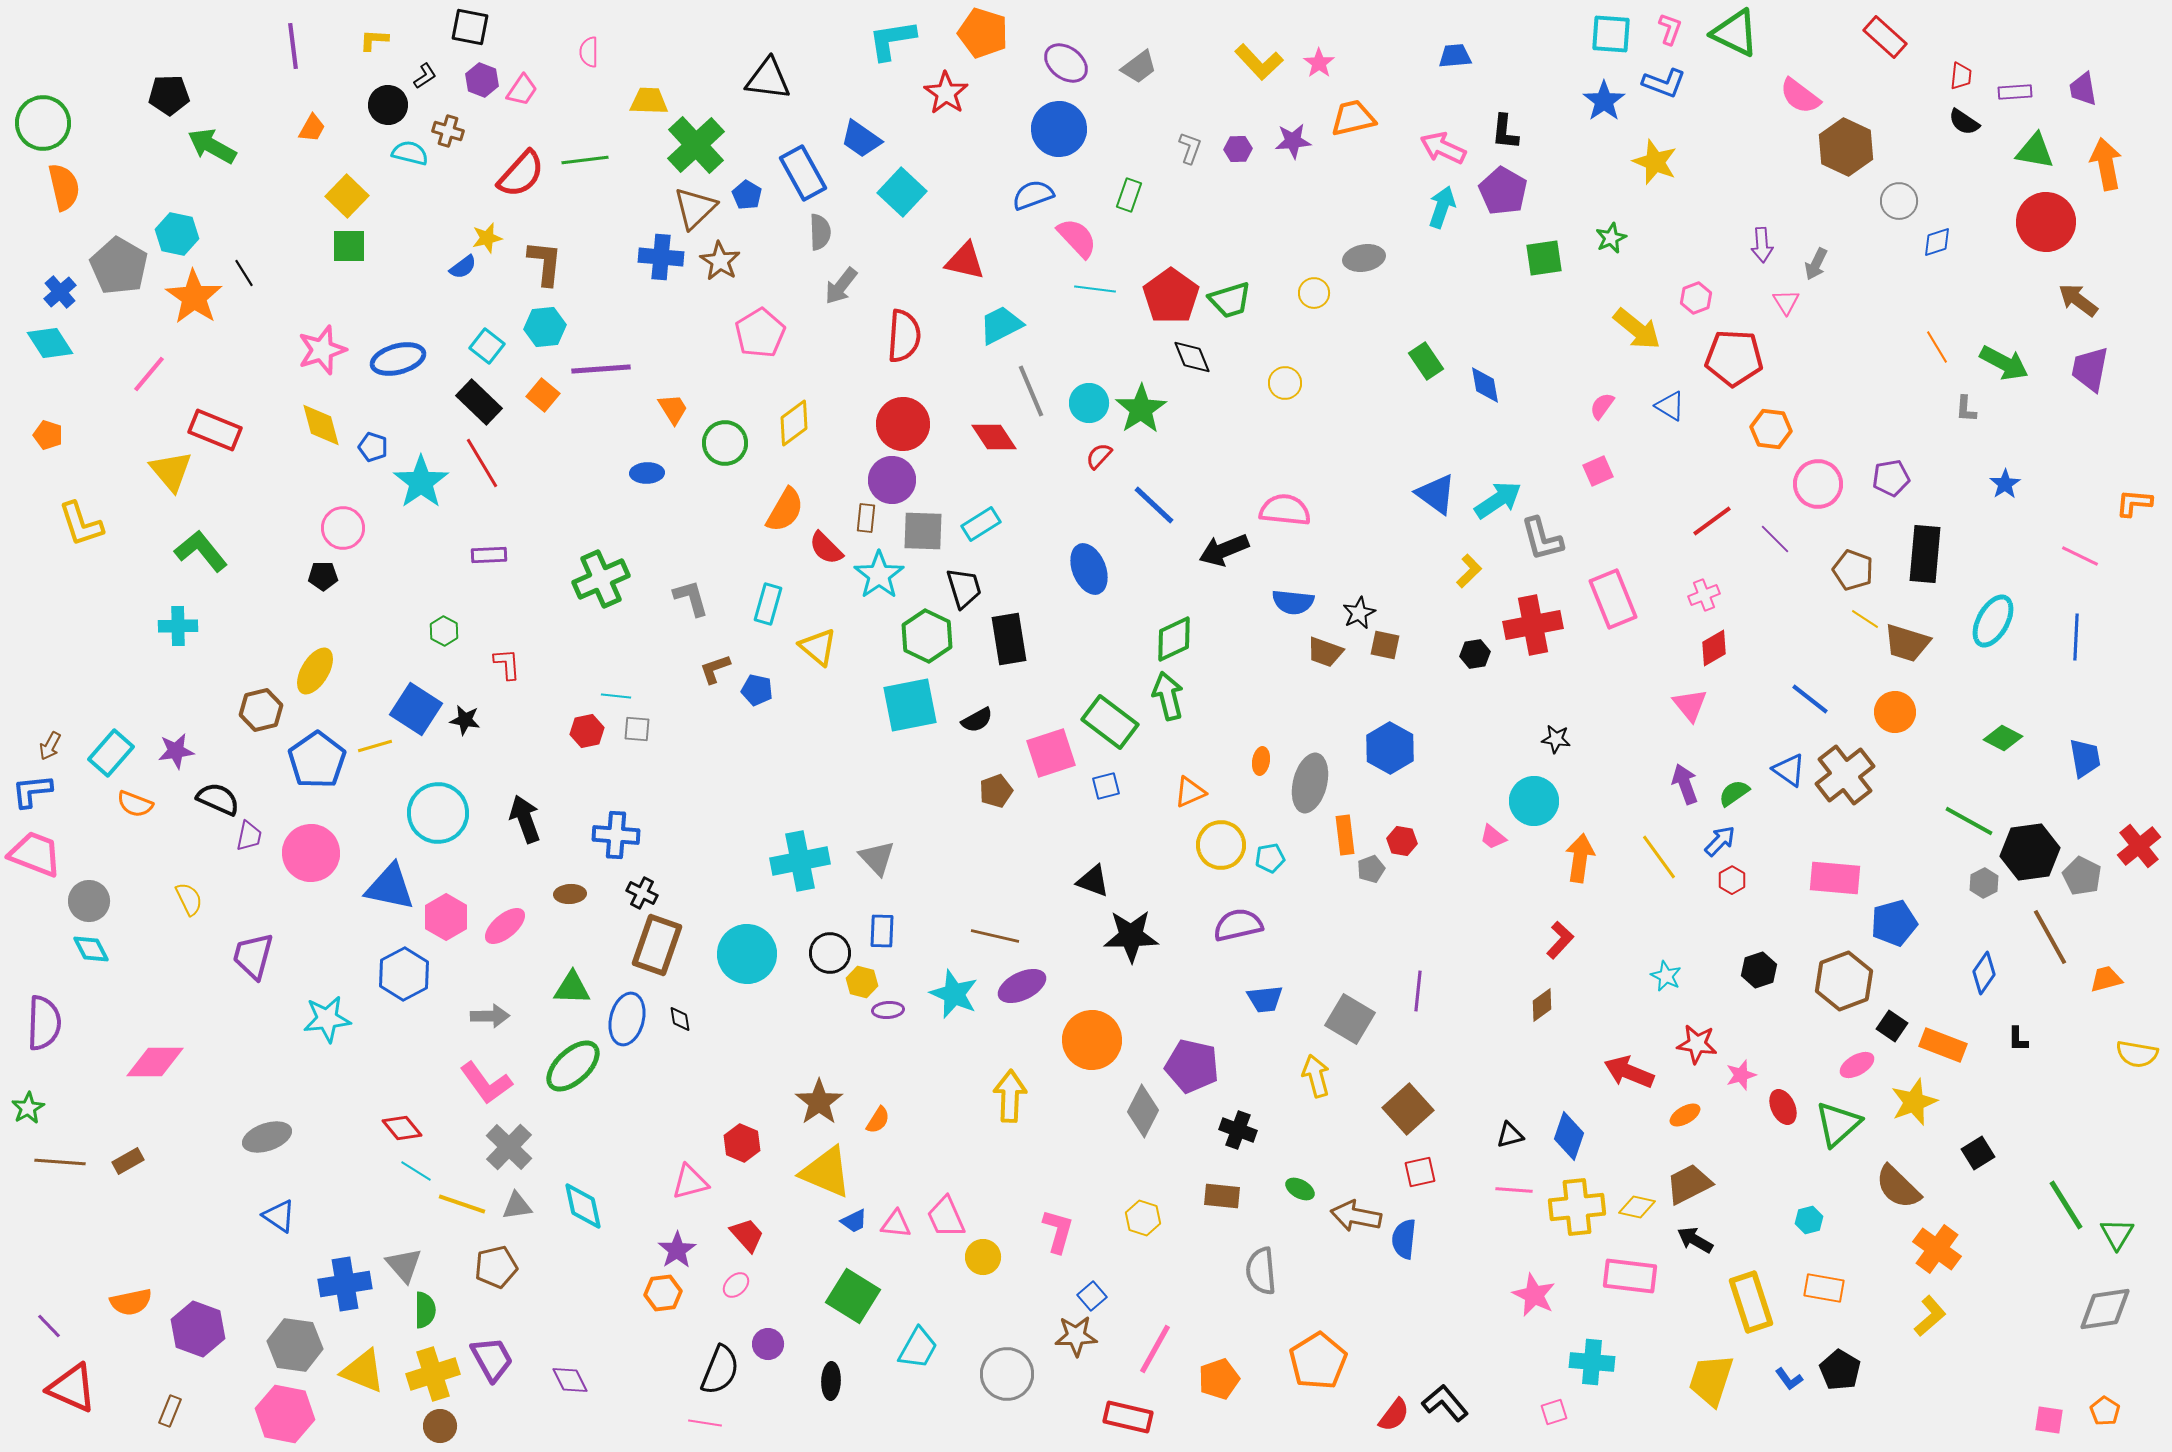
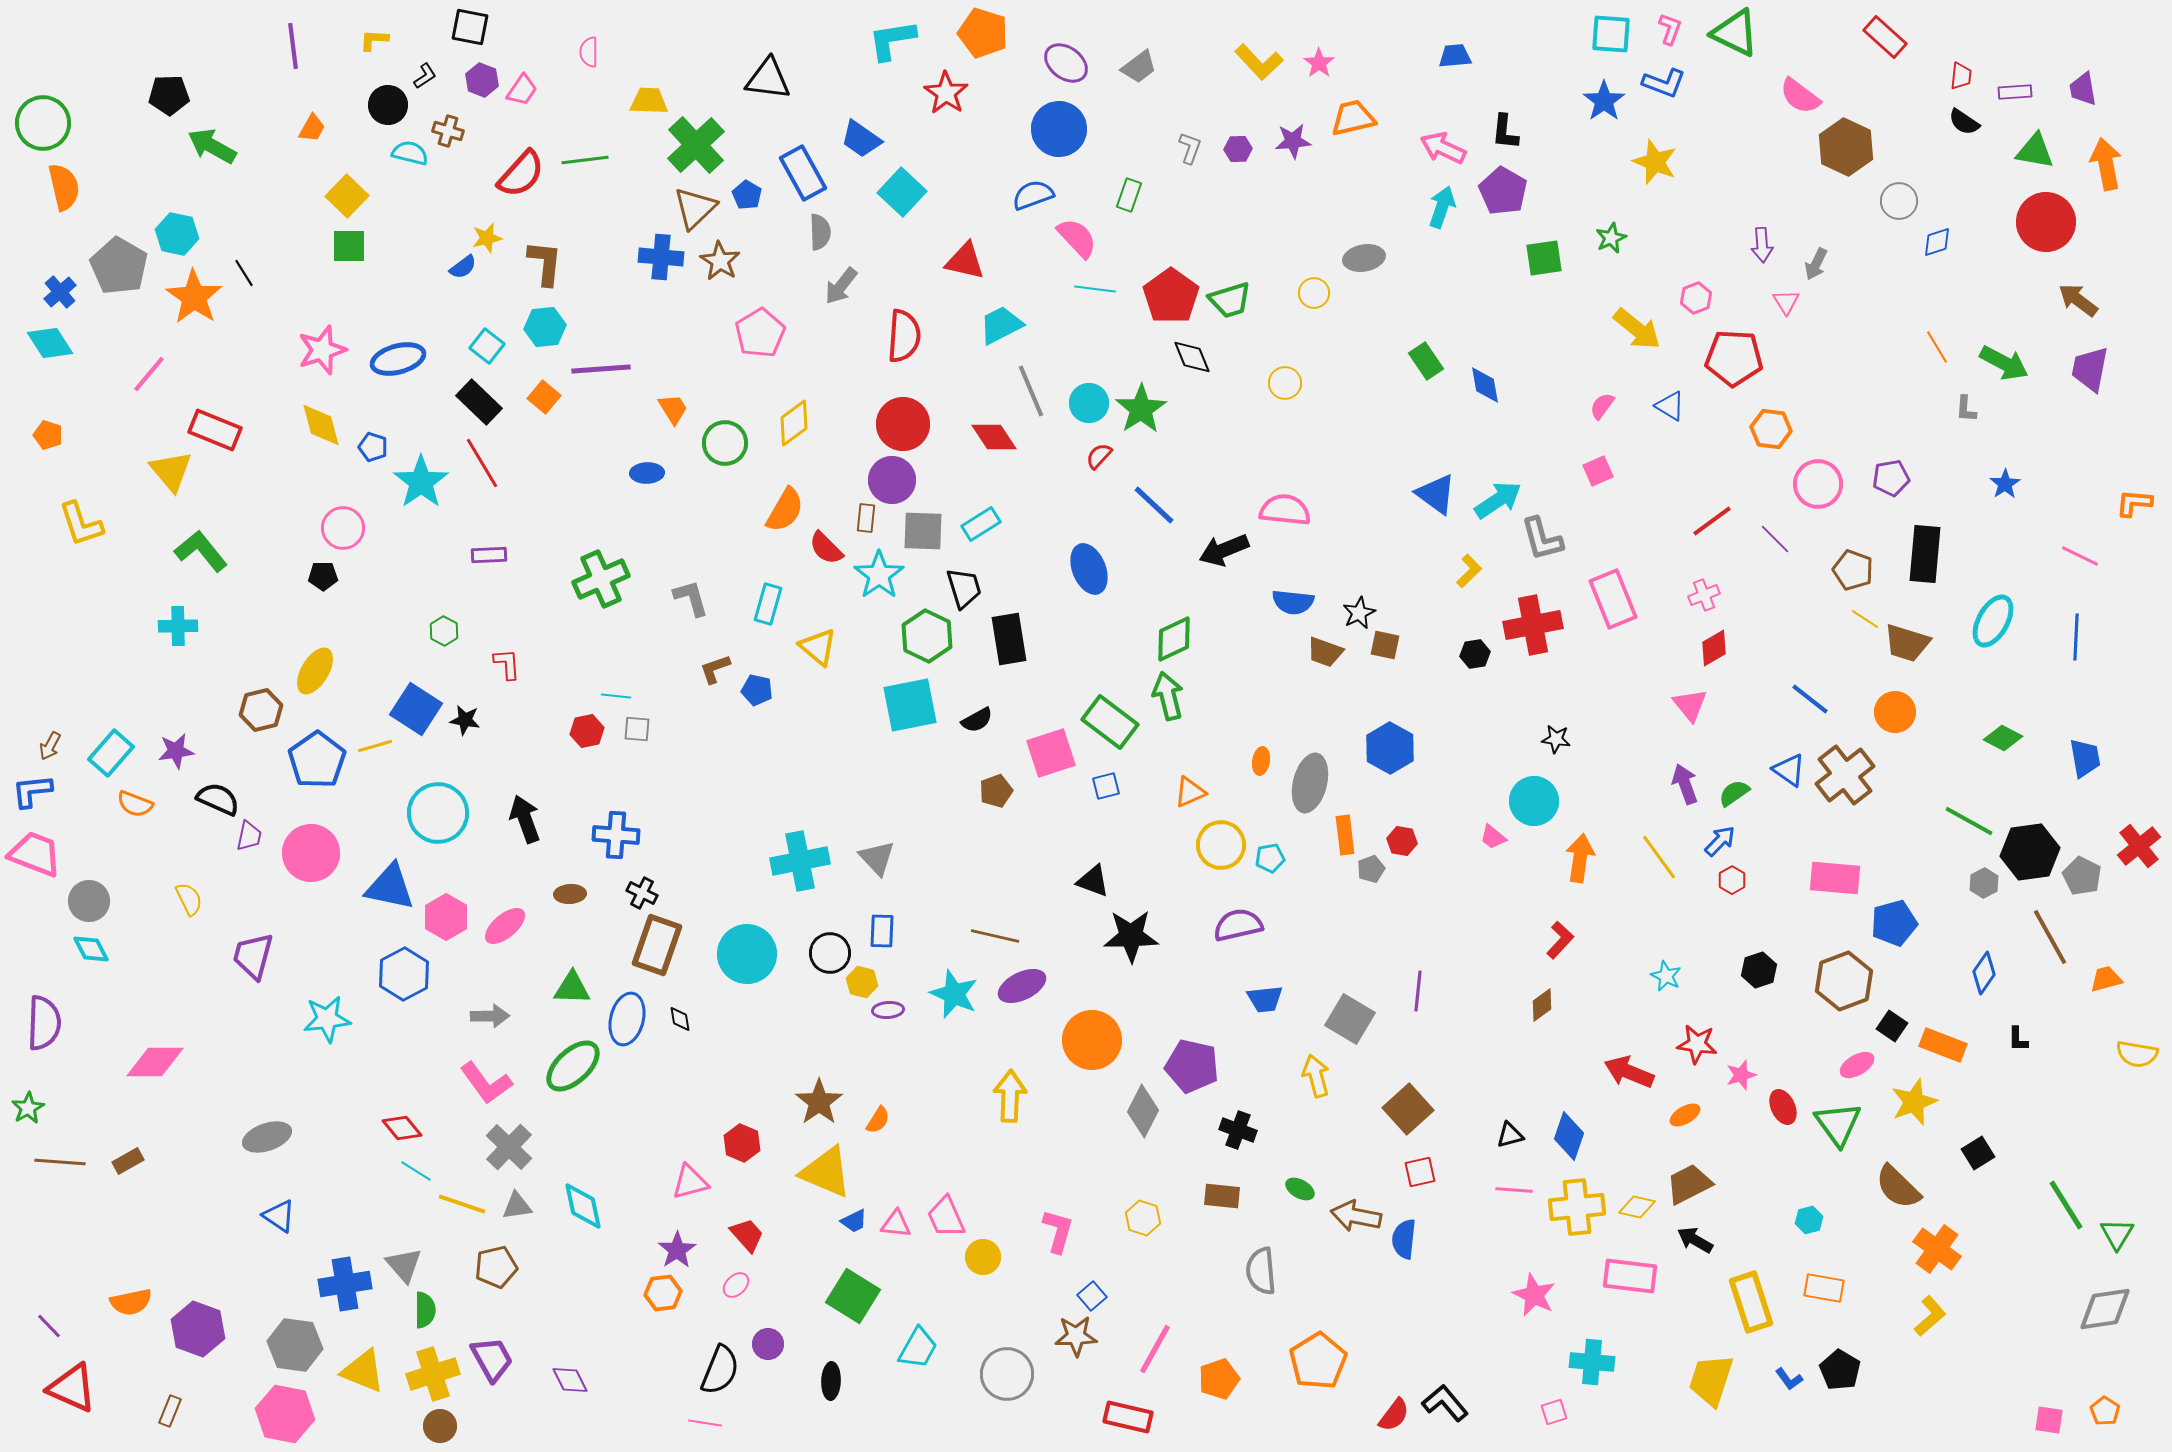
orange square at (543, 395): moved 1 px right, 2 px down
green triangle at (1838, 1124): rotated 24 degrees counterclockwise
